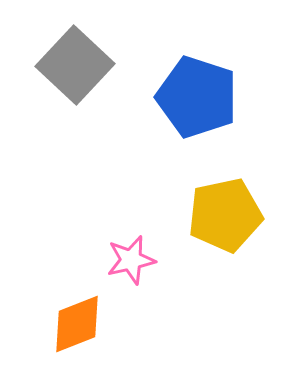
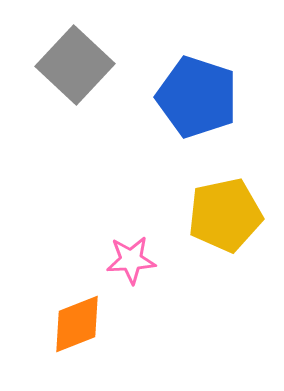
pink star: rotated 9 degrees clockwise
